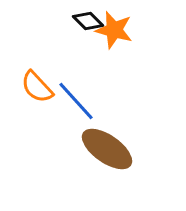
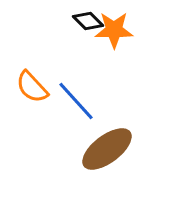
orange star: rotated 15 degrees counterclockwise
orange semicircle: moved 5 px left
brown ellipse: rotated 72 degrees counterclockwise
